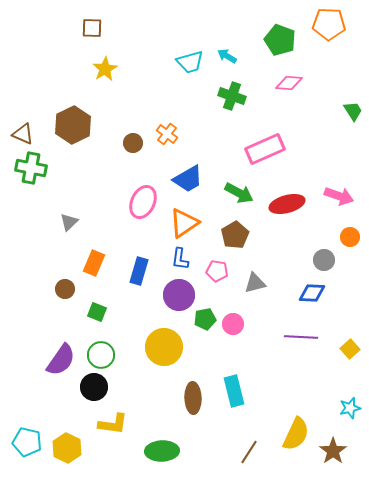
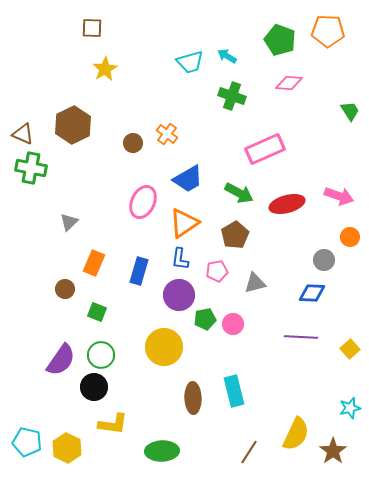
orange pentagon at (329, 24): moved 1 px left, 7 px down
green trapezoid at (353, 111): moved 3 px left
pink pentagon at (217, 271): rotated 20 degrees counterclockwise
